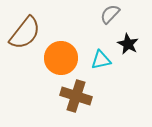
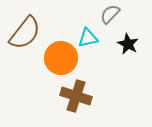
cyan triangle: moved 13 px left, 22 px up
